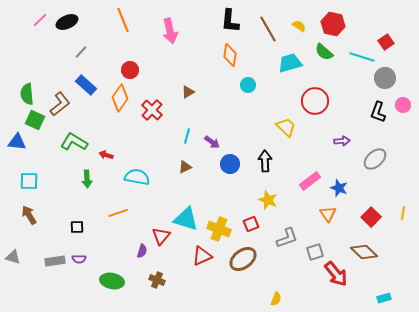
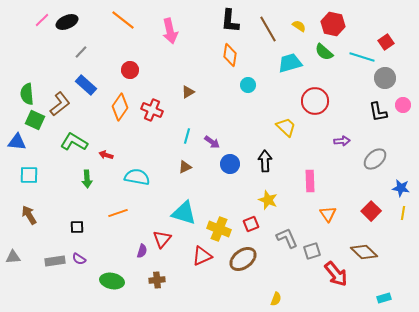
pink line at (40, 20): moved 2 px right
orange line at (123, 20): rotated 30 degrees counterclockwise
orange diamond at (120, 98): moved 9 px down
red cross at (152, 110): rotated 20 degrees counterclockwise
black L-shape at (378, 112): rotated 30 degrees counterclockwise
cyan square at (29, 181): moved 6 px up
pink rectangle at (310, 181): rotated 55 degrees counterclockwise
blue star at (339, 188): moved 62 px right; rotated 12 degrees counterclockwise
red square at (371, 217): moved 6 px up
cyan triangle at (186, 219): moved 2 px left, 6 px up
red triangle at (161, 236): moved 1 px right, 3 px down
gray L-shape at (287, 238): rotated 95 degrees counterclockwise
gray square at (315, 252): moved 3 px left, 1 px up
gray triangle at (13, 257): rotated 21 degrees counterclockwise
purple semicircle at (79, 259): rotated 32 degrees clockwise
brown cross at (157, 280): rotated 28 degrees counterclockwise
